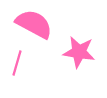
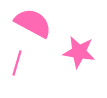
pink semicircle: moved 1 px left, 1 px up
